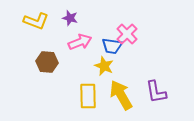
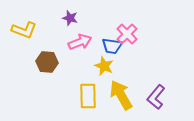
yellow L-shape: moved 12 px left, 9 px down
purple L-shape: moved 5 px down; rotated 50 degrees clockwise
